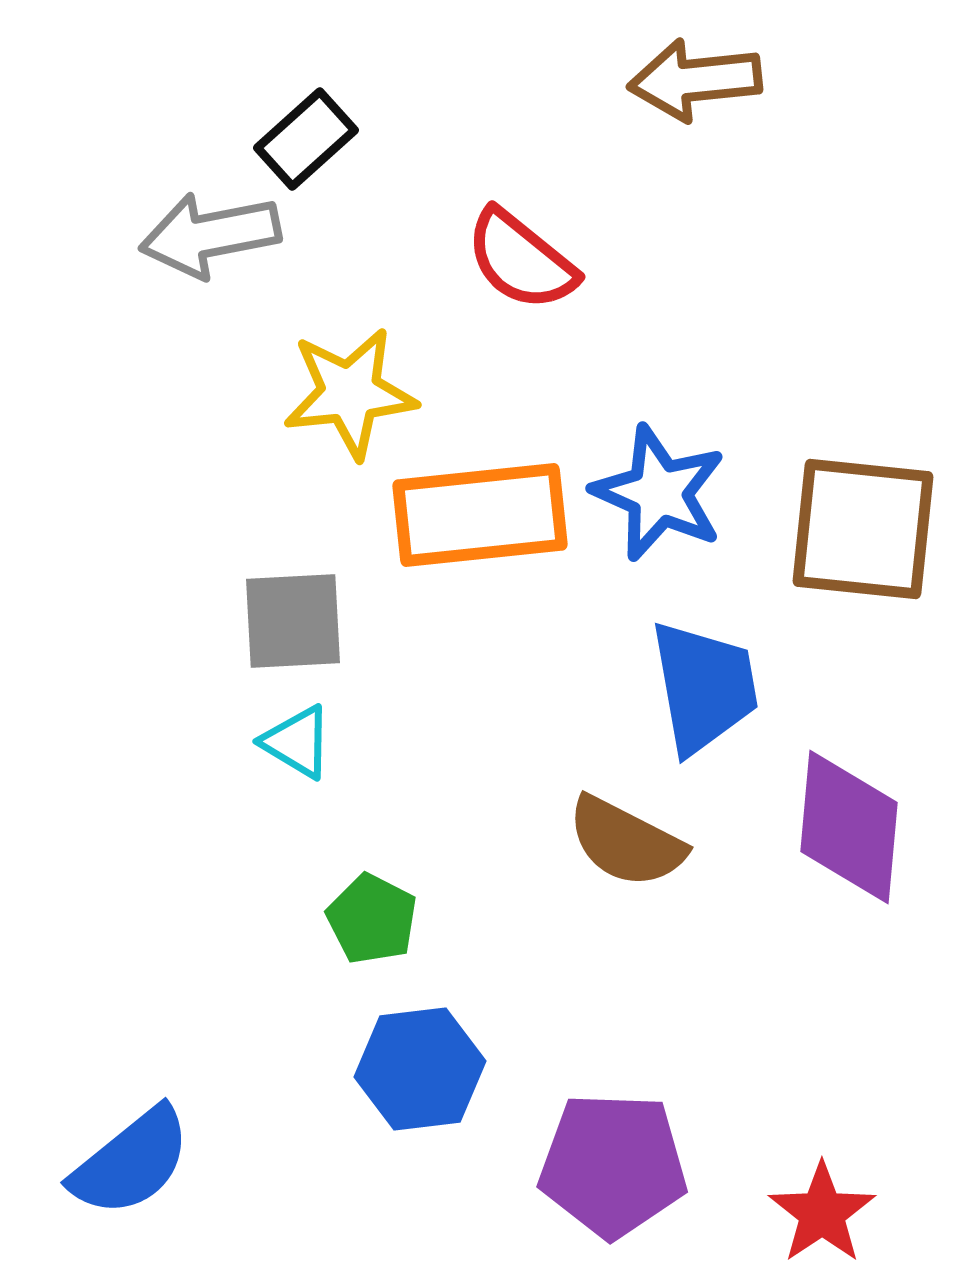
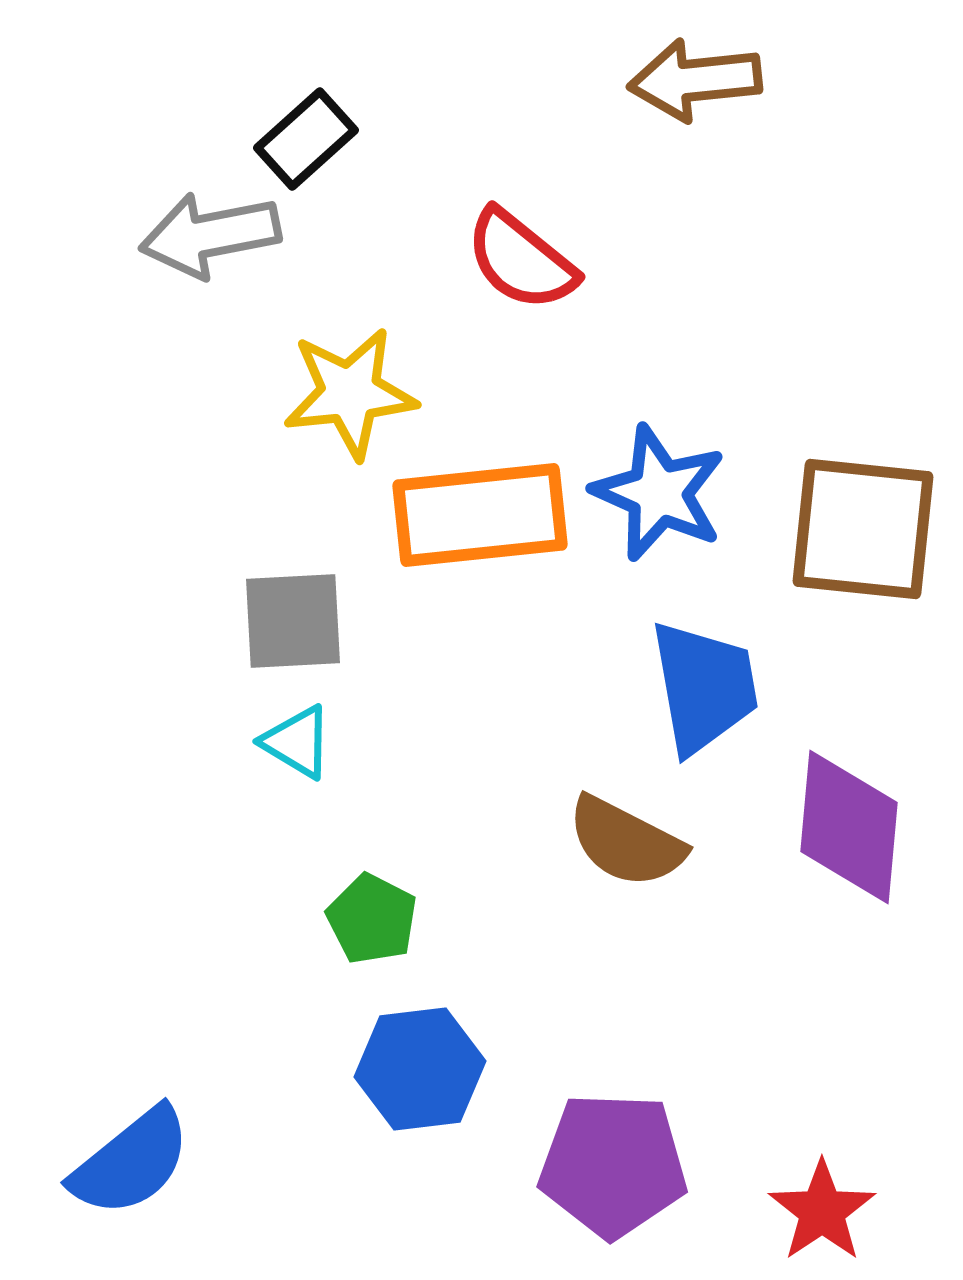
red star: moved 2 px up
